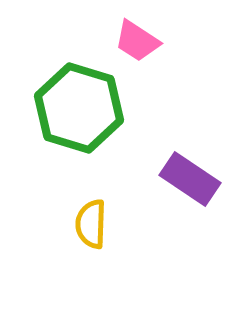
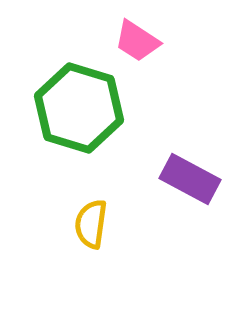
purple rectangle: rotated 6 degrees counterclockwise
yellow semicircle: rotated 6 degrees clockwise
